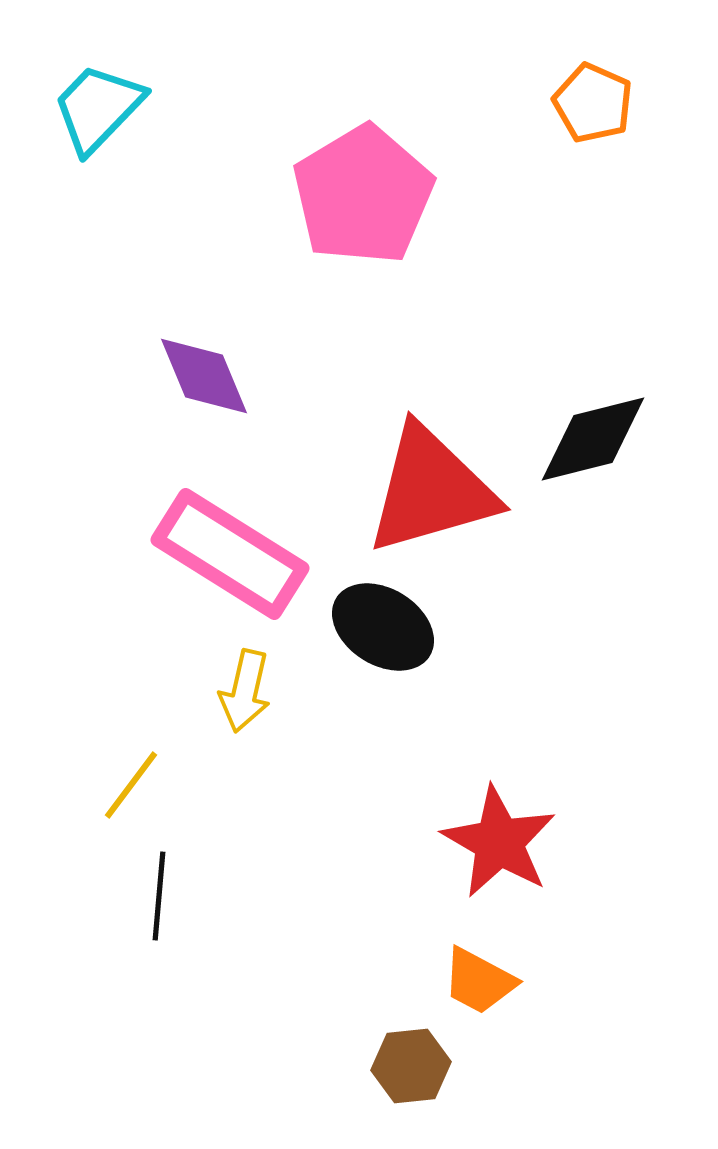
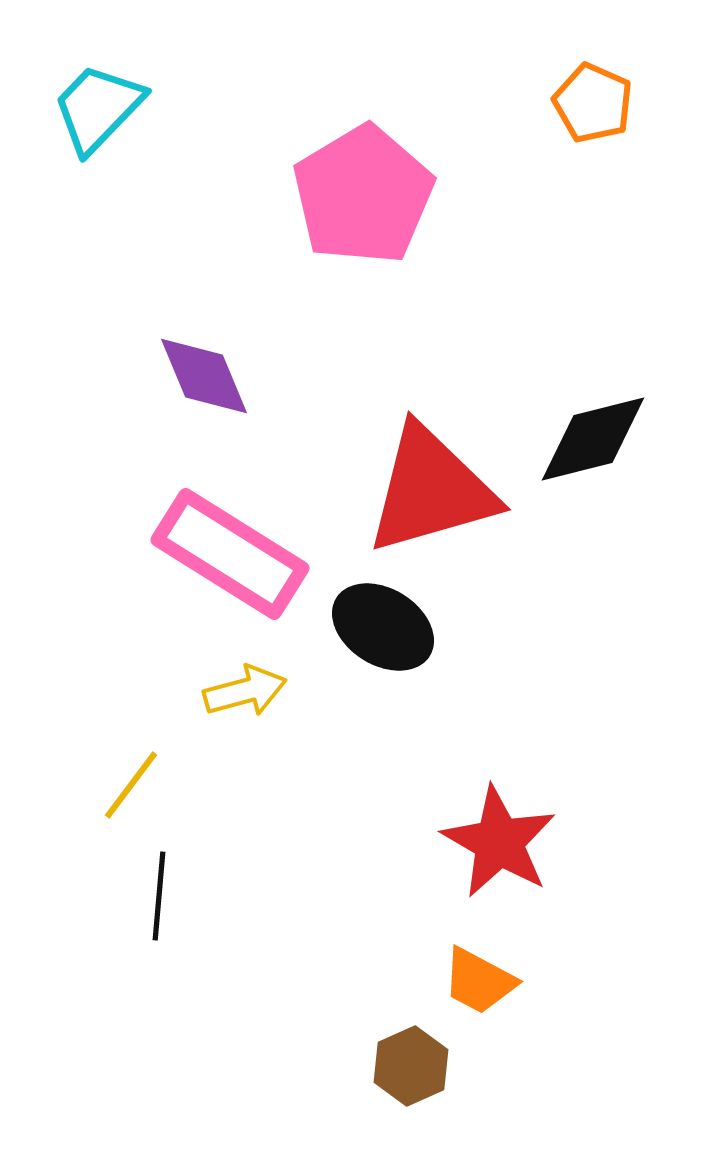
yellow arrow: rotated 118 degrees counterclockwise
brown hexagon: rotated 18 degrees counterclockwise
